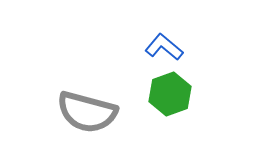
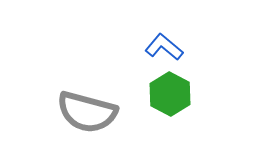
green hexagon: rotated 12 degrees counterclockwise
